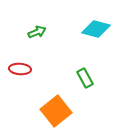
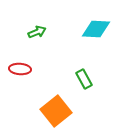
cyan diamond: rotated 12 degrees counterclockwise
green rectangle: moved 1 px left, 1 px down
